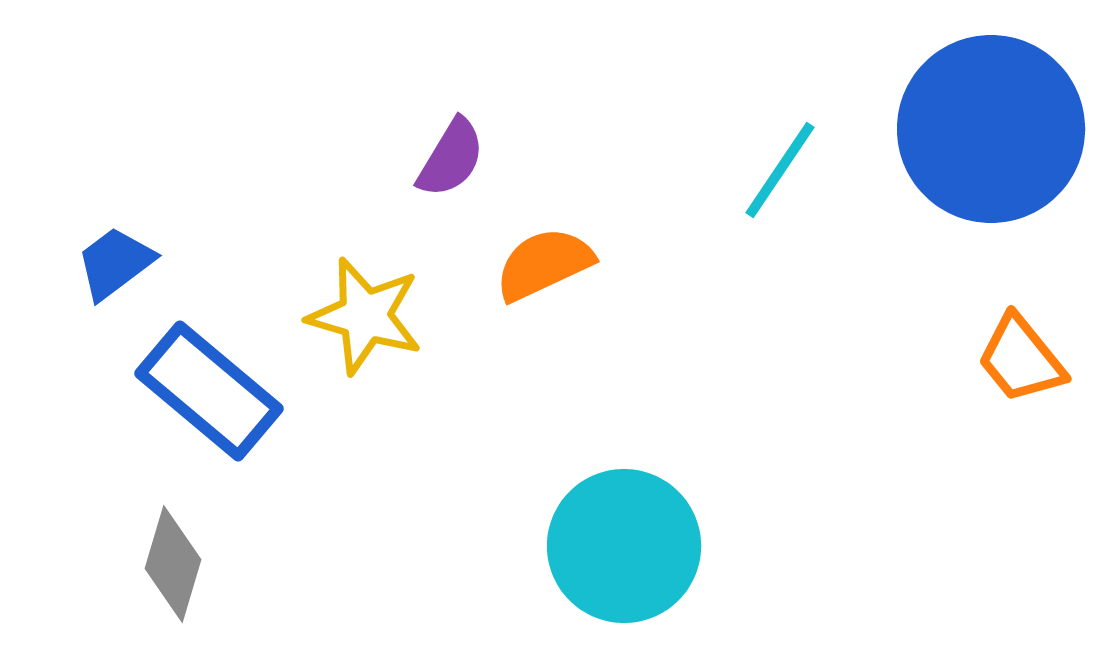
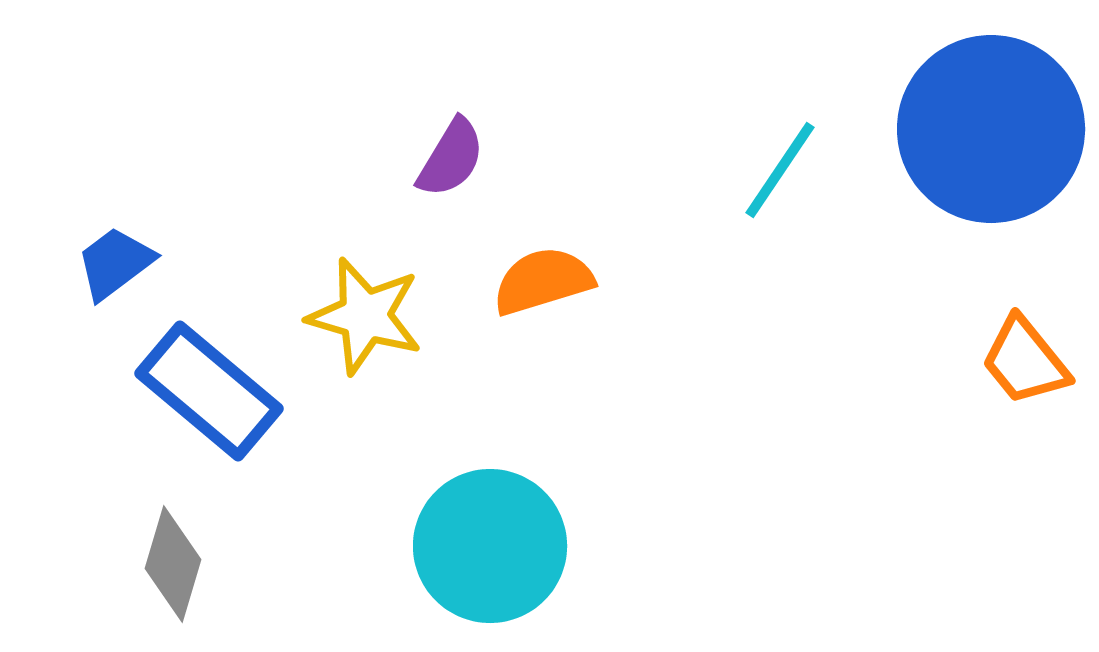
orange semicircle: moved 1 px left, 17 px down; rotated 8 degrees clockwise
orange trapezoid: moved 4 px right, 2 px down
cyan circle: moved 134 px left
